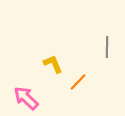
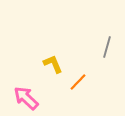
gray line: rotated 15 degrees clockwise
